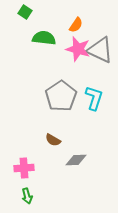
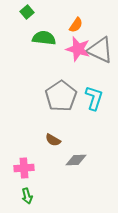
green square: moved 2 px right; rotated 16 degrees clockwise
